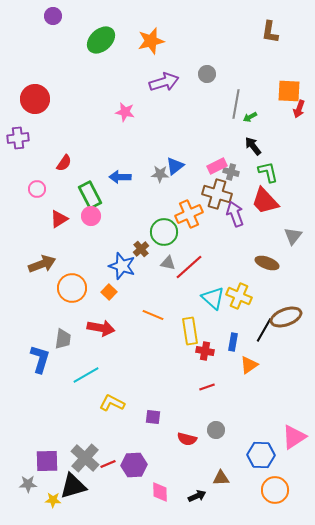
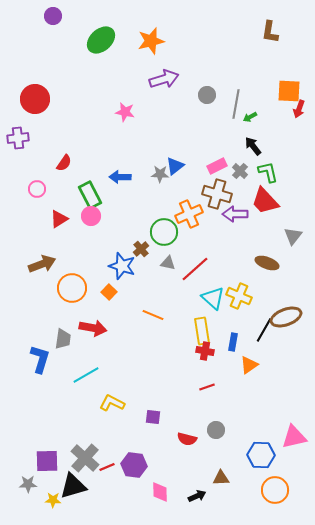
gray circle at (207, 74): moved 21 px down
purple arrow at (164, 82): moved 3 px up
gray cross at (231, 172): moved 9 px right, 1 px up; rotated 28 degrees clockwise
purple arrow at (235, 214): rotated 70 degrees counterclockwise
red line at (189, 267): moved 6 px right, 2 px down
red arrow at (101, 328): moved 8 px left
yellow rectangle at (190, 331): moved 12 px right
pink triangle at (294, 437): rotated 20 degrees clockwise
red line at (108, 464): moved 1 px left, 3 px down
purple hexagon at (134, 465): rotated 10 degrees clockwise
